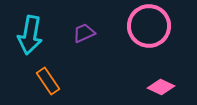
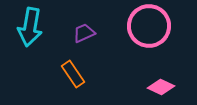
cyan arrow: moved 8 px up
orange rectangle: moved 25 px right, 7 px up
